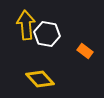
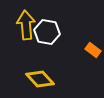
white hexagon: moved 2 px up
orange rectangle: moved 8 px right, 1 px up
